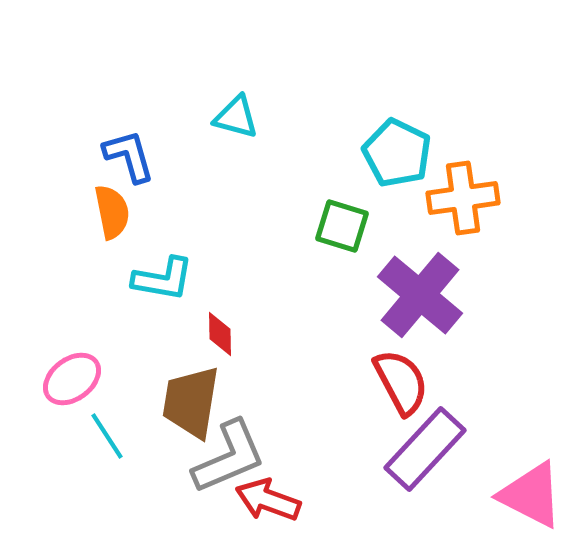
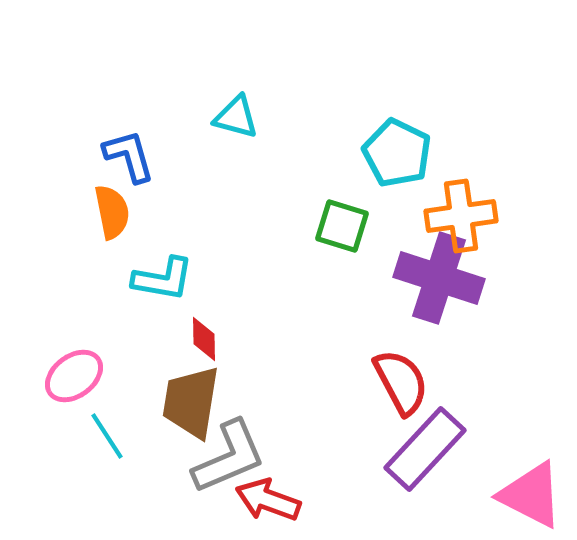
orange cross: moved 2 px left, 18 px down
purple cross: moved 19 px right, 17 px up; rotated 22 degrees counterclockwise
red diamond: moved 16 px left, 5 px down
pink ellipse: moved 2 px right, 3 px up
